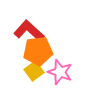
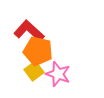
orange pentagon: rotated 20 degrees clockwise
pink star: moved 2 px left, 2 px down
